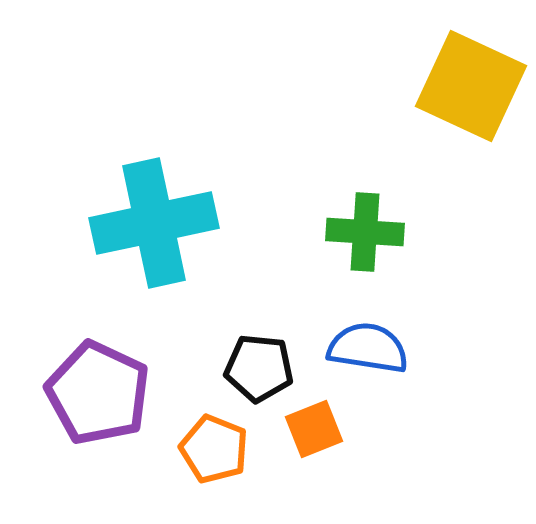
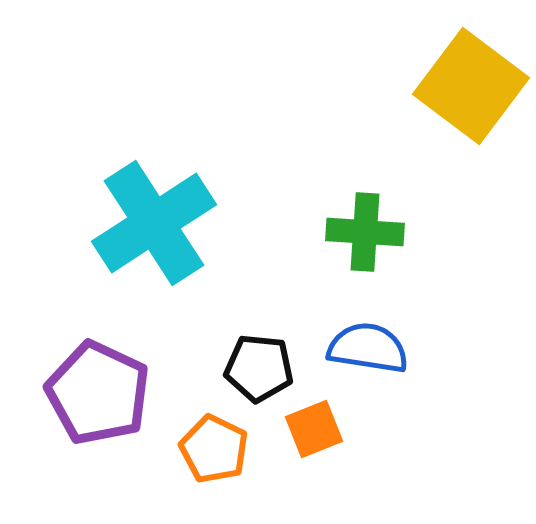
yellow square: rotated 12 degrees clockwise
cyan cross: rotated 21 degrees counterclockwise
orange pentagon: rotated 4 degrees clockwise
